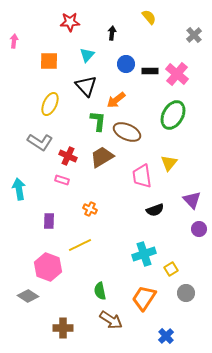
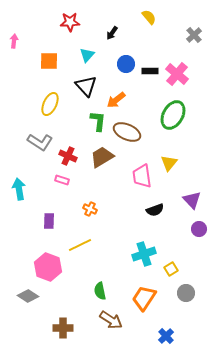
black arrow: rotated 152 degrees counterclockwise
